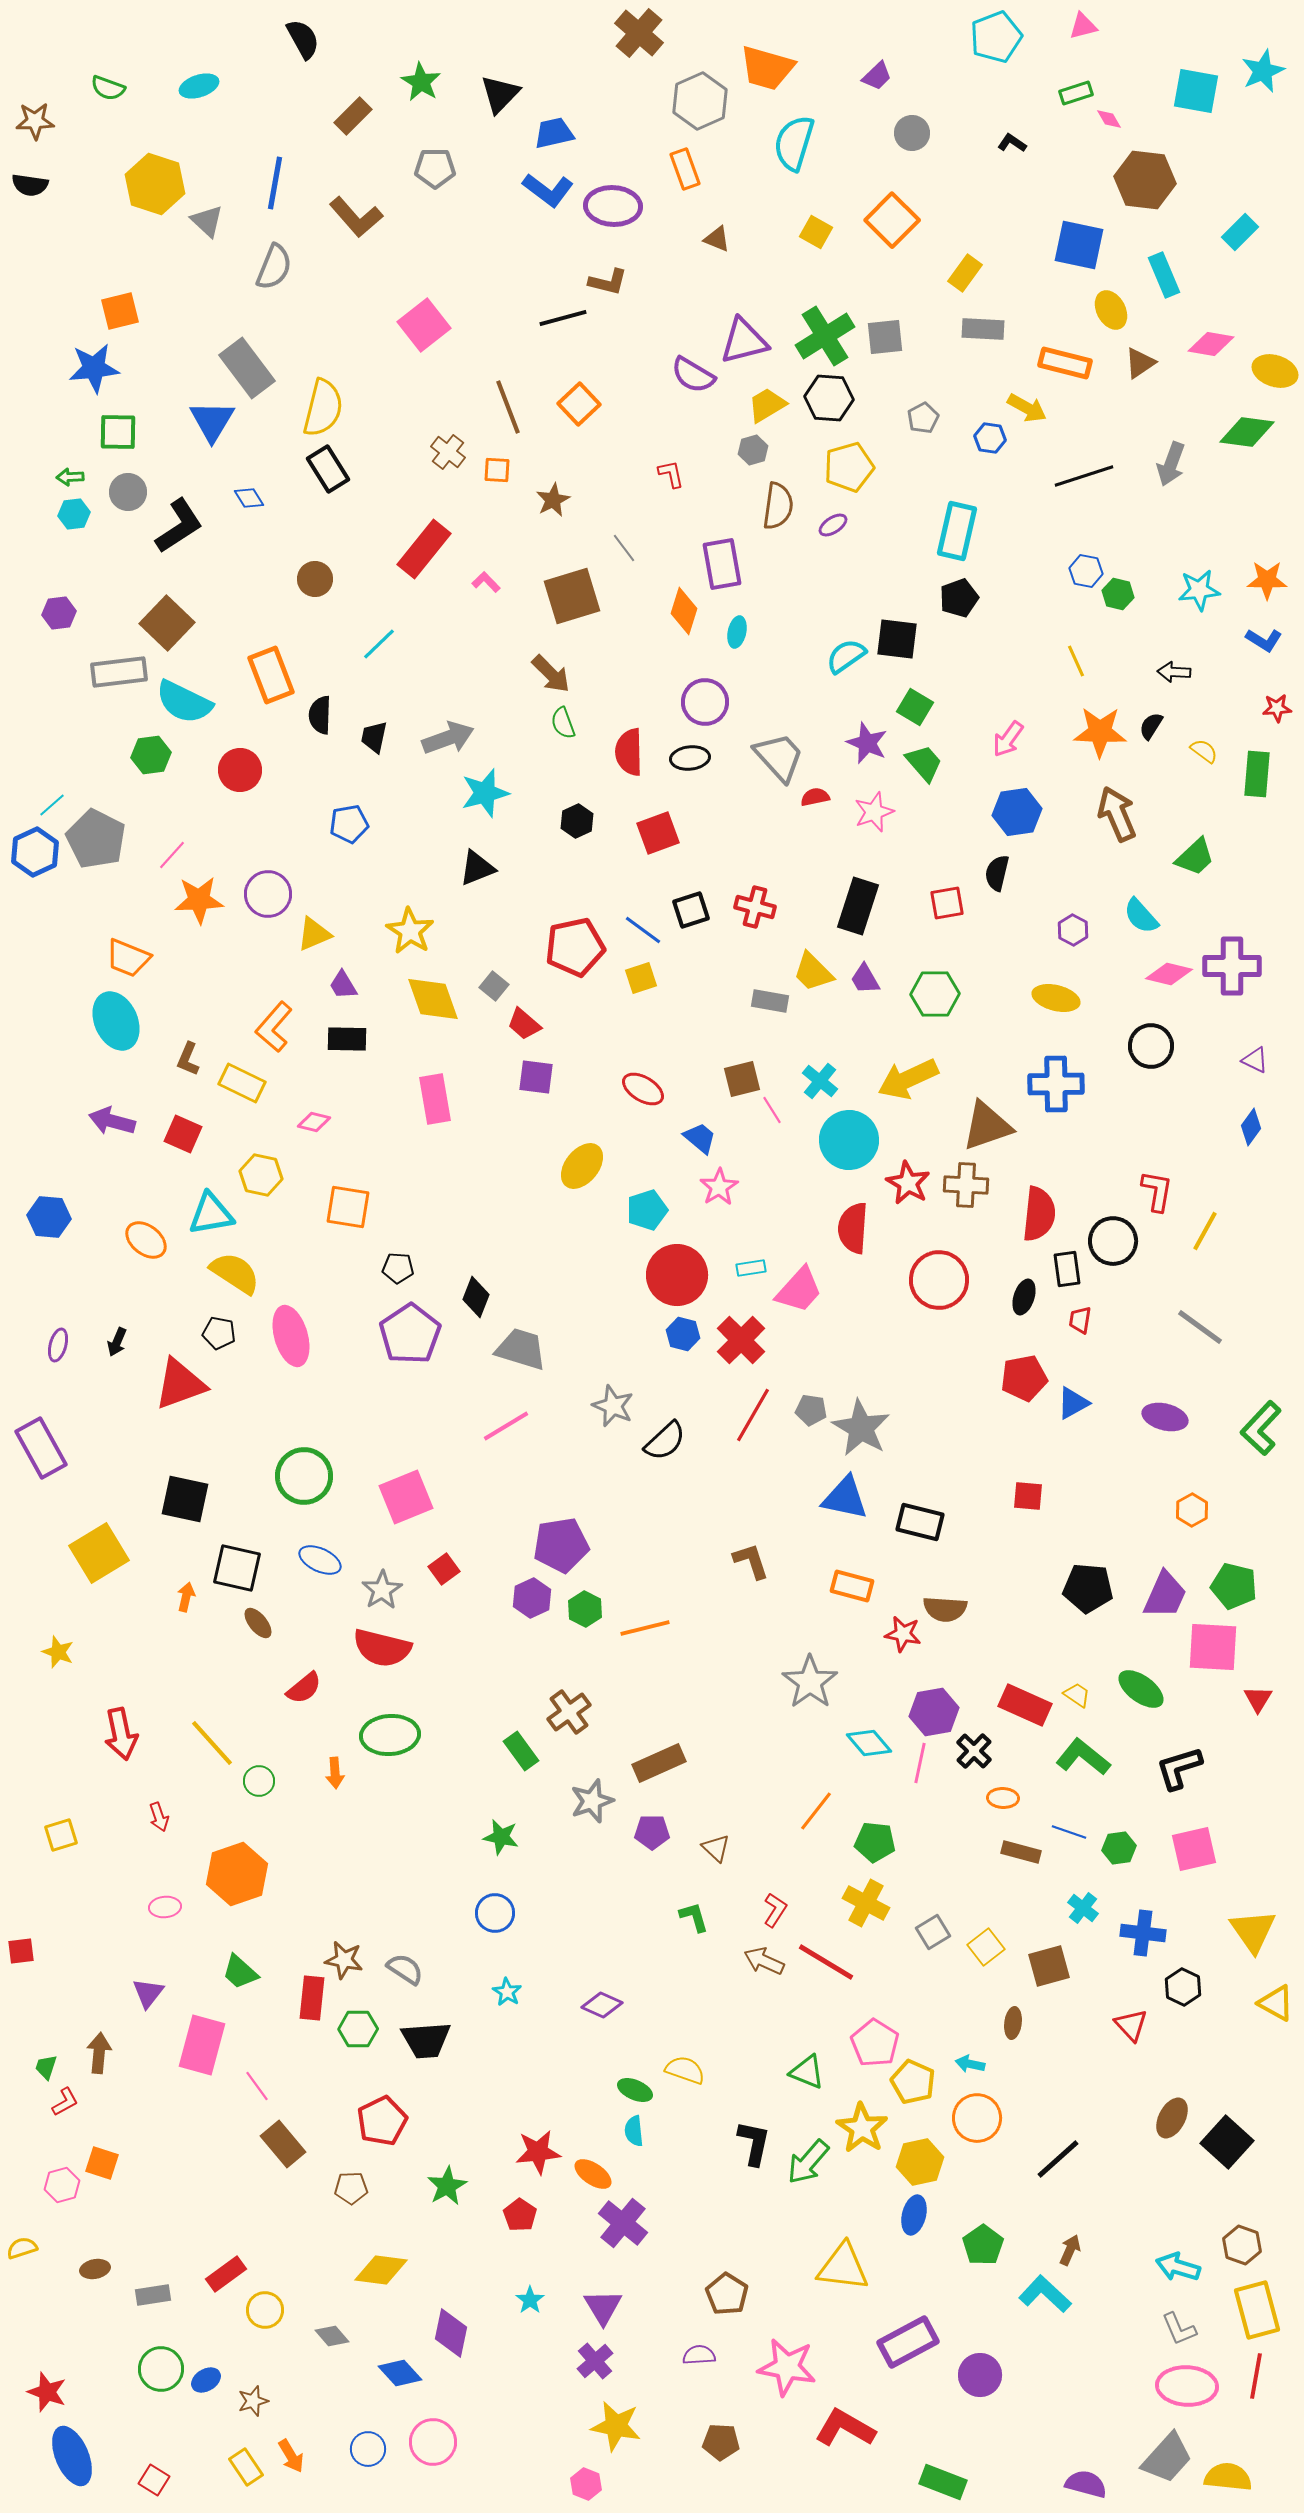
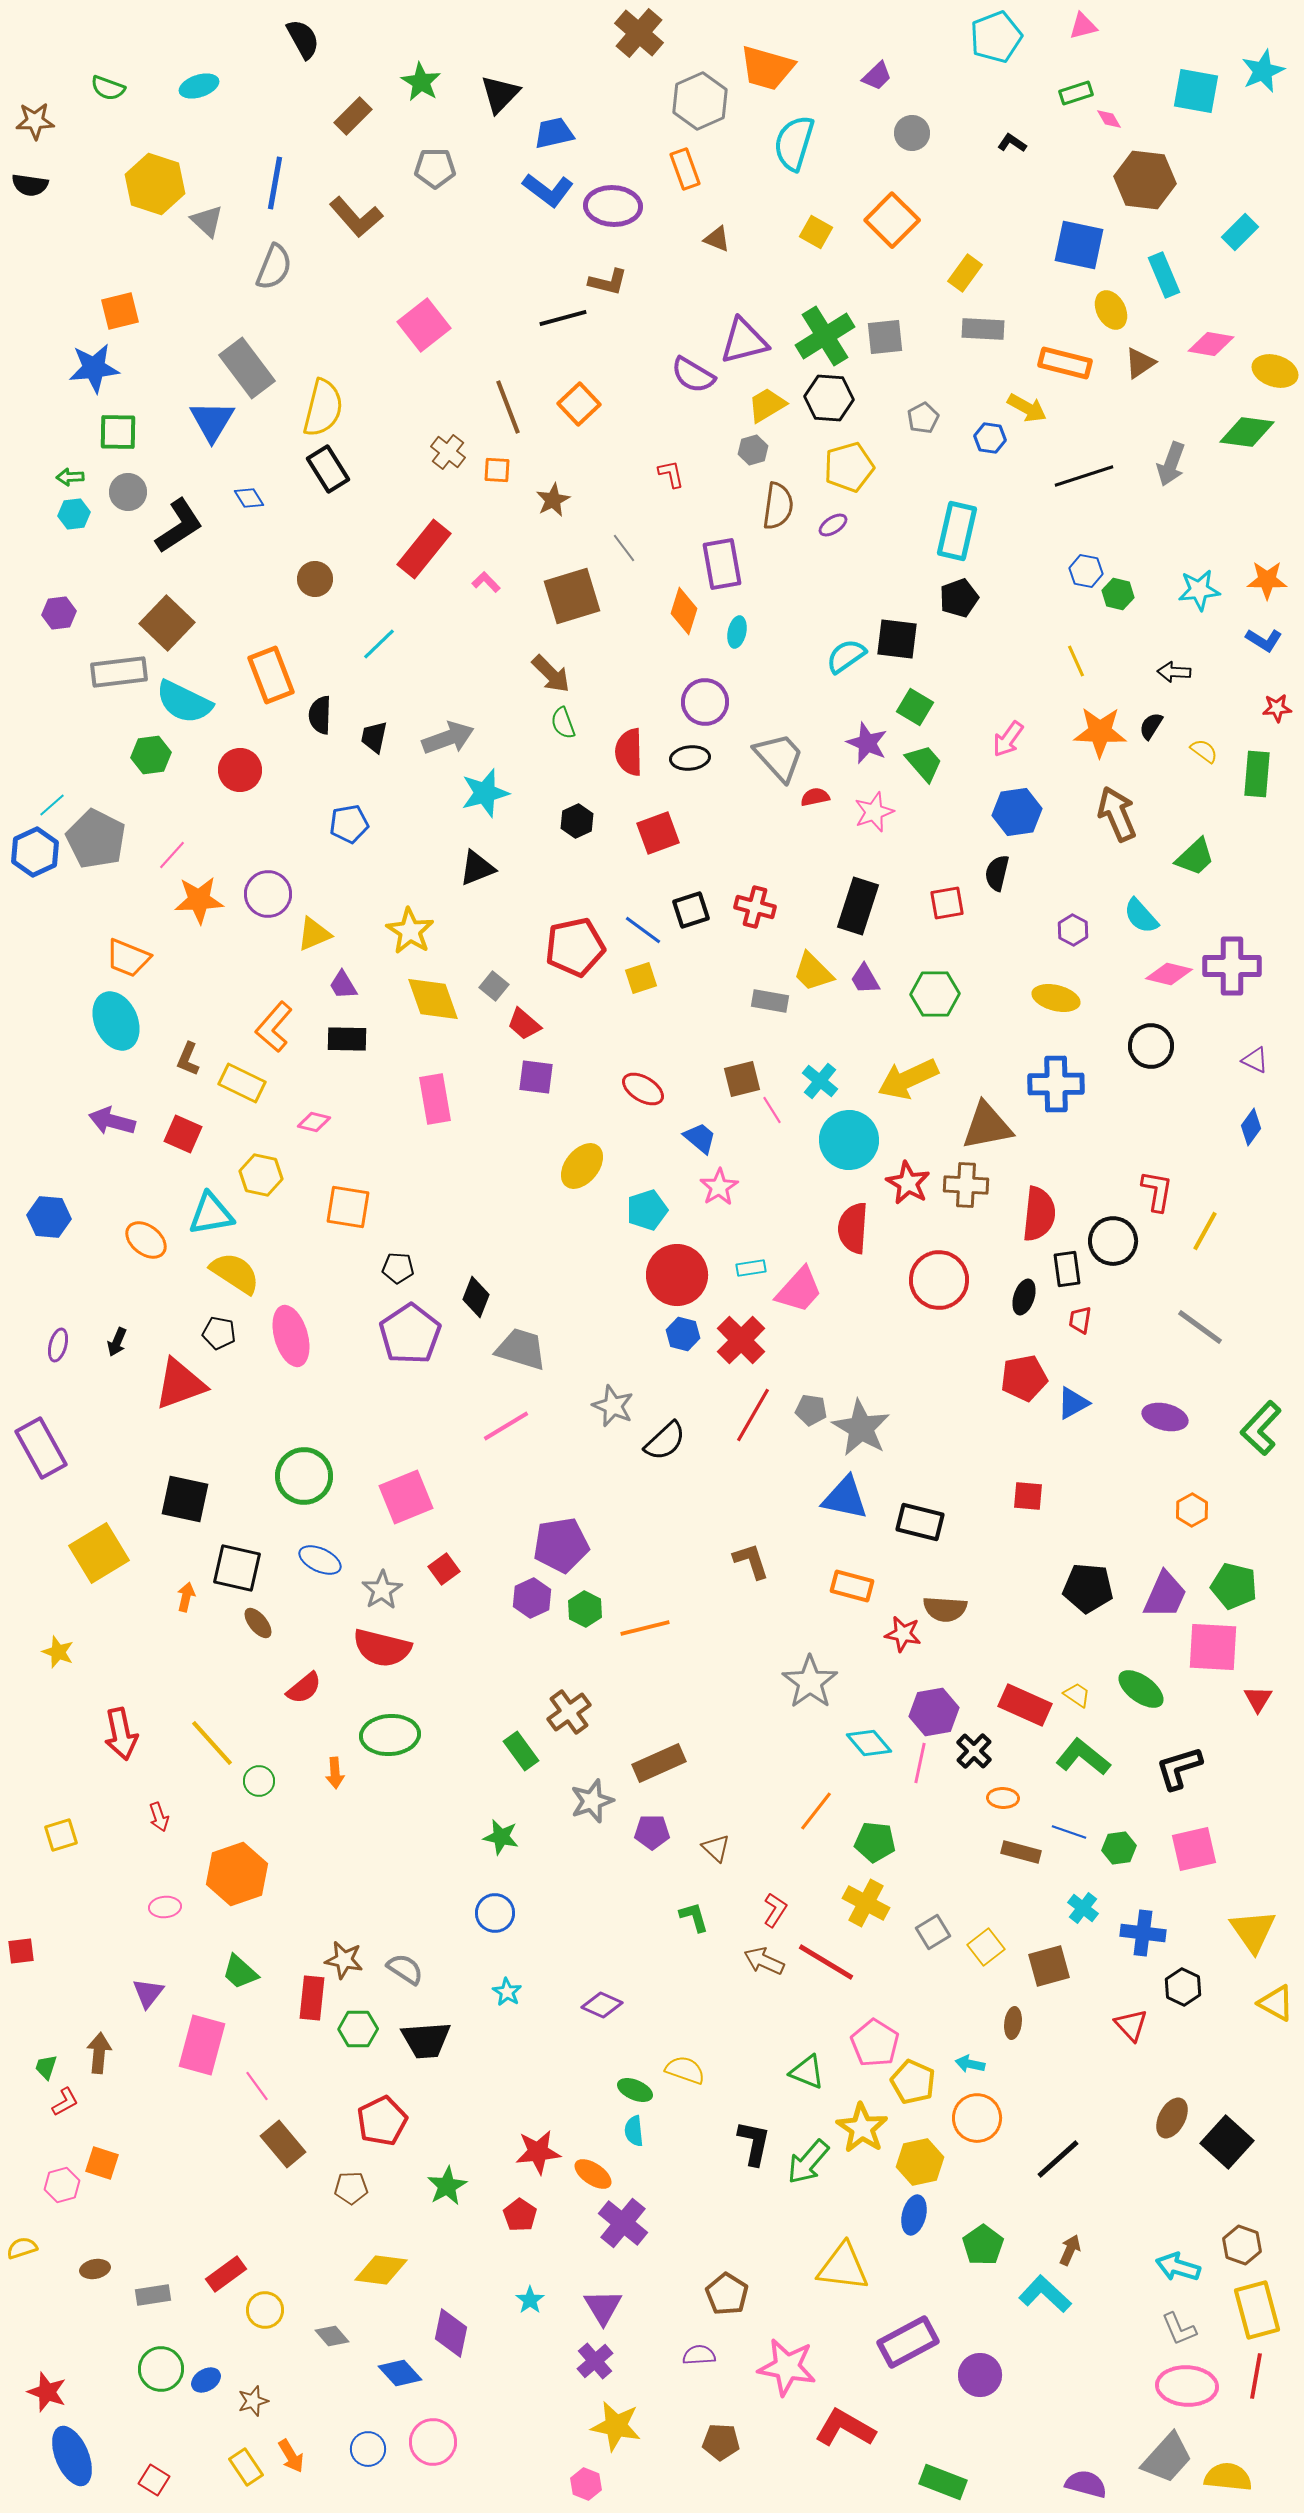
brown triangle at (987, 1126): rotated 8 degrees clockwise
